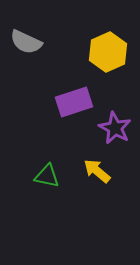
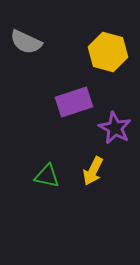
yellow hexagon: rotated 21 degrees counterclockwise
yellow arrow: moved 4 px left; rotated 104 degrees counterclockwise
